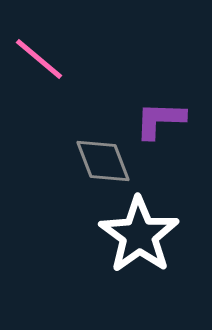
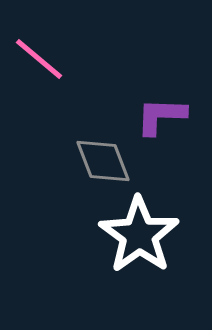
purple L-shape: moved 1 px right, 4 px up
